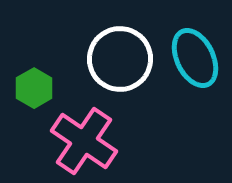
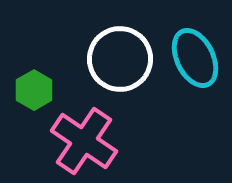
green hexagon: moved 2 px down
